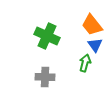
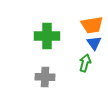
orange trapezoid: rotated 60 degrees counterclockwise
green cross: rotated 25 degrees counterclockwise
blue triangle: moved 1 px left, 2 px up
